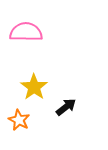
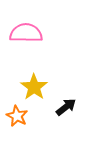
pink semicircle: moved 1 px down
orange star: moved 2 px left, 4 px up
